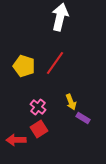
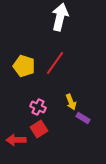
pink cross: rotated 14 degrees counterclockwise
